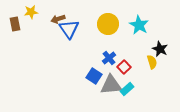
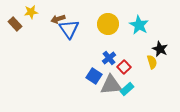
brown rectangle: rotated 32 degrees counterclockwise
